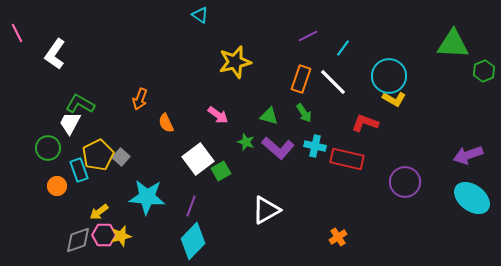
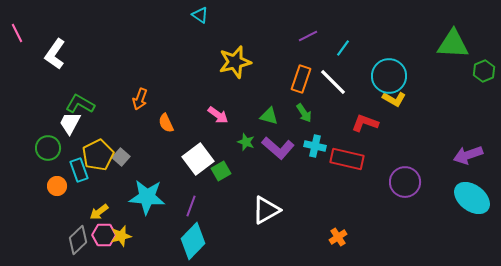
gray diamond at (78, 240): rotated 24 degrees counterclockwise
